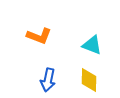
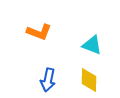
orange L-shape: moved 4 px up
